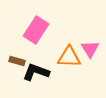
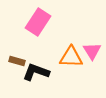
pink rectangle: moved 2 px right, 8 px up
pink triangle: moved 2 px right, 2 px down
orange triangle: moved 2 px right
